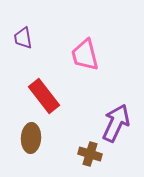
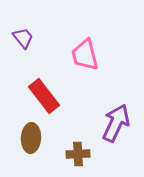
purple trapezoid: rotated 150 degrees clockwise
brown cross: moved 12 px left; rotated 20 degrees counterclockwise
